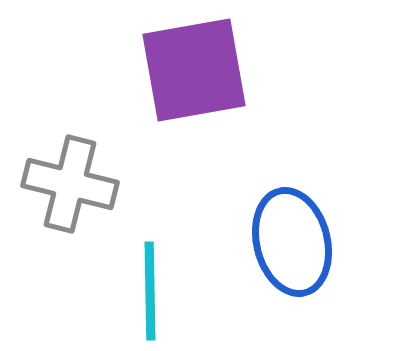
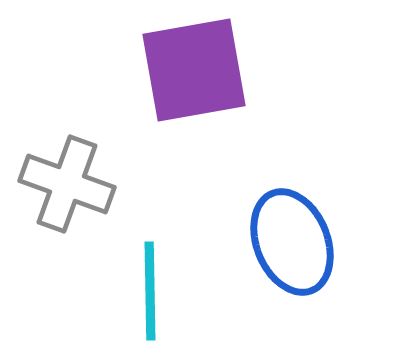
gray cross: moved 3 px left; rotated 6 degrees clockwise
blue ellipse: rotated 8 degrees counterclockwise
